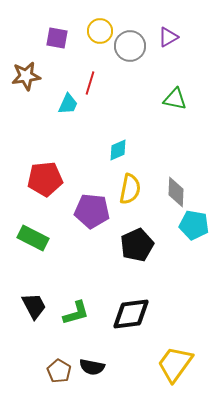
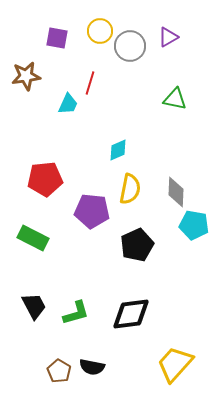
yellow trapezoid: rotated 6 degrees clockwise
